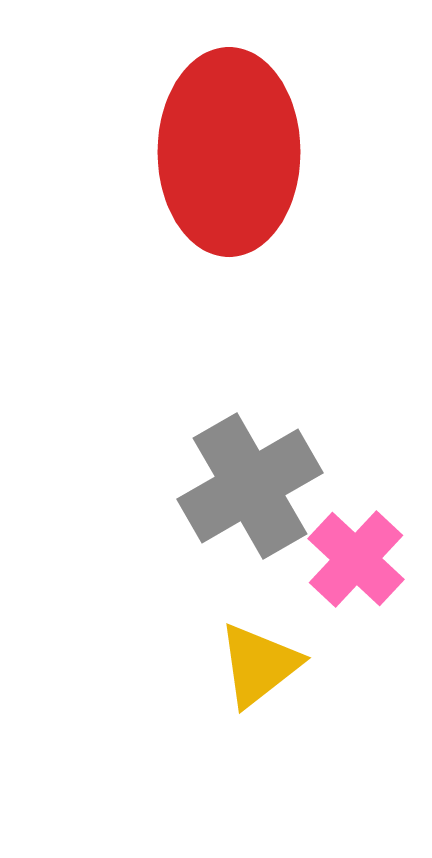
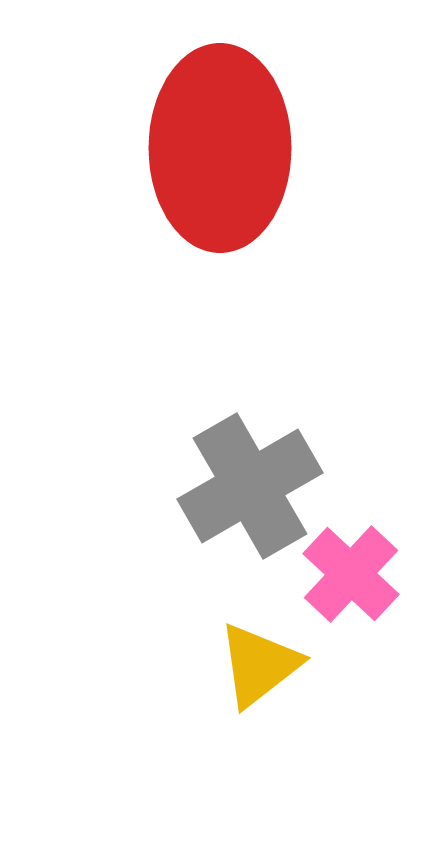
red ellipse: moved 9 px left, 4 px up
pink cross: moved 5 px left, 15 px down
